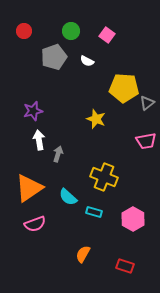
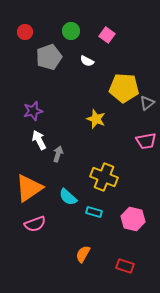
red circle: moved 1 px right, 1 px down
gray pentagon: moved 5 px left
white arrow: rotated 18 degrees counterclockwise
pink hexagon: rotated 15 degrees counterclockwise
